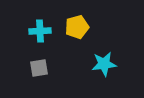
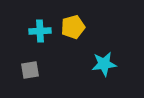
yellow pentagon: moved 4 px left
gray square: moved 9 px left, 2 px down
